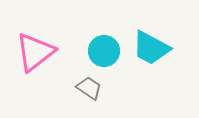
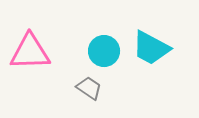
pink triangle: moved 5 px left; rotated 36 degrees clockwise
